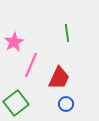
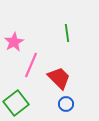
red trapezoid: rotated 70 degrees counterclockwise
